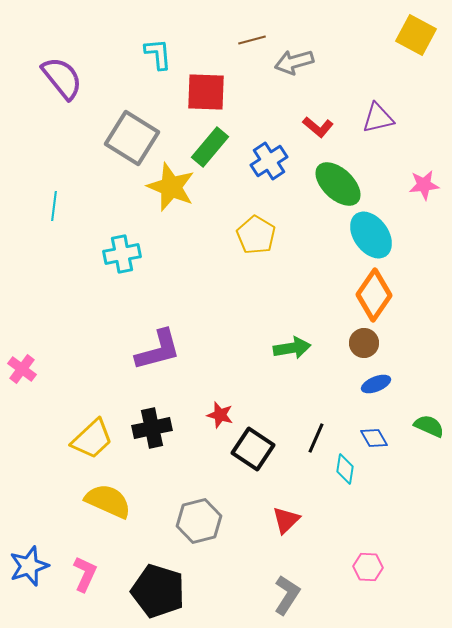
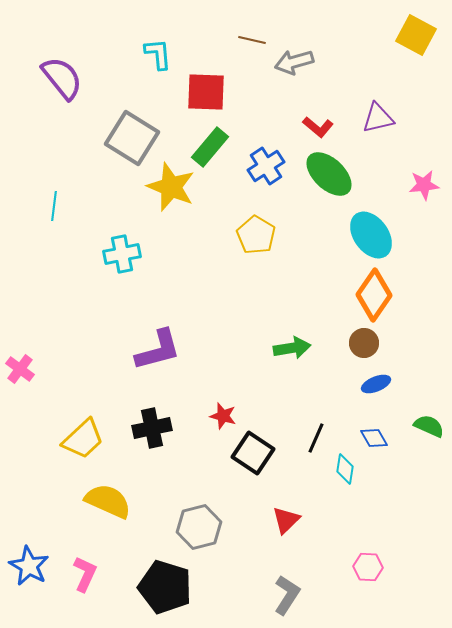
brown line: rotated 28 degrees clockwise
blue cross: moved 3 px left, 5 px down
green ellipse: moved 9 px left, 10 px up
pink cross: moved 2 px left
red star: moved 3 px right, 1 px down
yellow trapezoid: moved 9 px left
black square: moved 4 px down
gray hexagon: moved 6 px down
blue star: rotated 24 degrees counterclockwise
black pentagon: moved 7 px right, 4 px up
